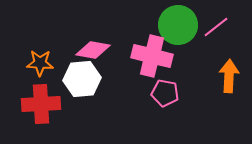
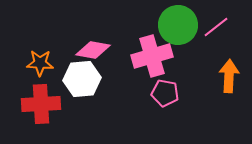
pink cross: rotated 30 degrees counterclockwise
